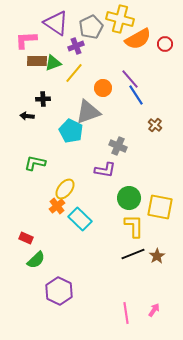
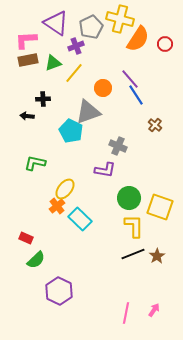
orange semicircle: rotated 28 degrees counterclockwise
brown rectangle: moved 9 px left, 1 px up; rotated 12 degrees counterclockwise
yellow square: rotated 8 degrees clockwise
pink line: rotated 20 degrees clockwise
